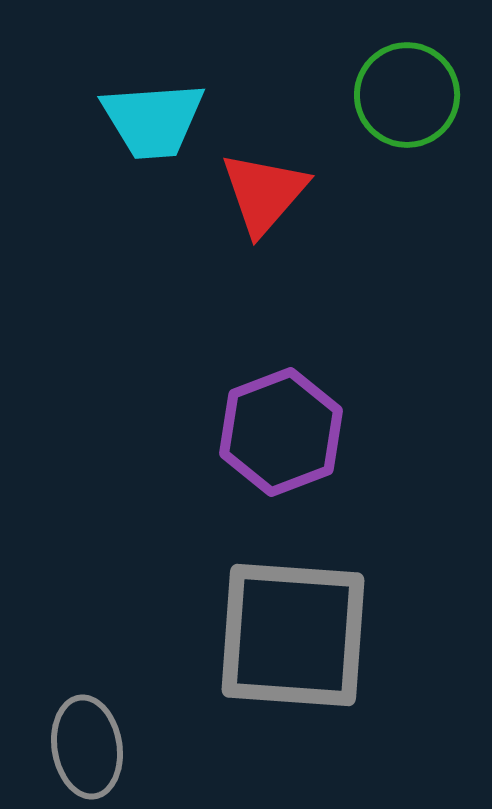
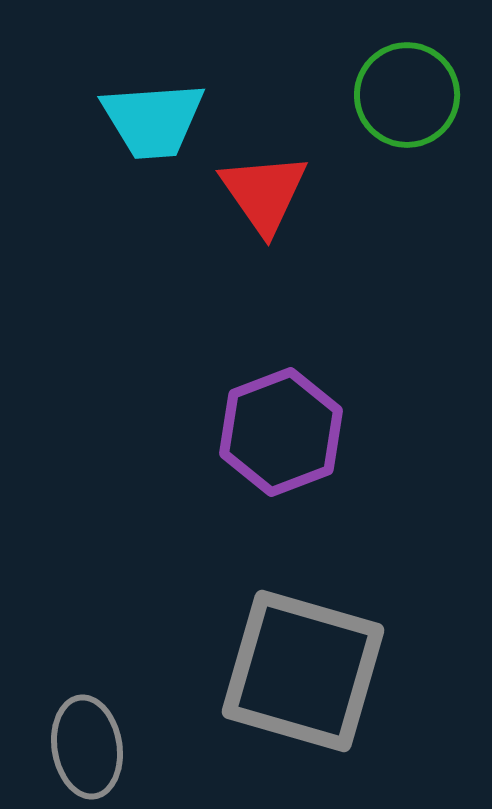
red triangle: rotated 16 degrees counterclockwise
gray square: moved 10 px right, 36 px down; rotated 12 degrees clockwise
